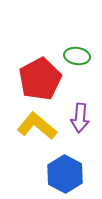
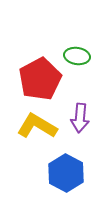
yellow L-shape: rotated 9 degrees counterclockwise
blue hexagon: moved 1 px right, 1 px up
